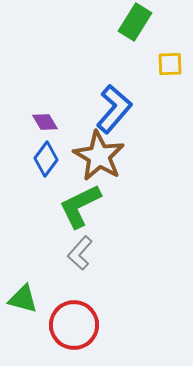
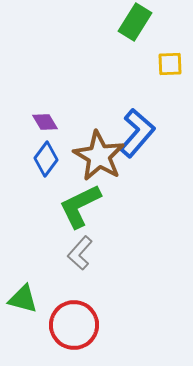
blue L-shape: moved 23 px right, 24 px down
